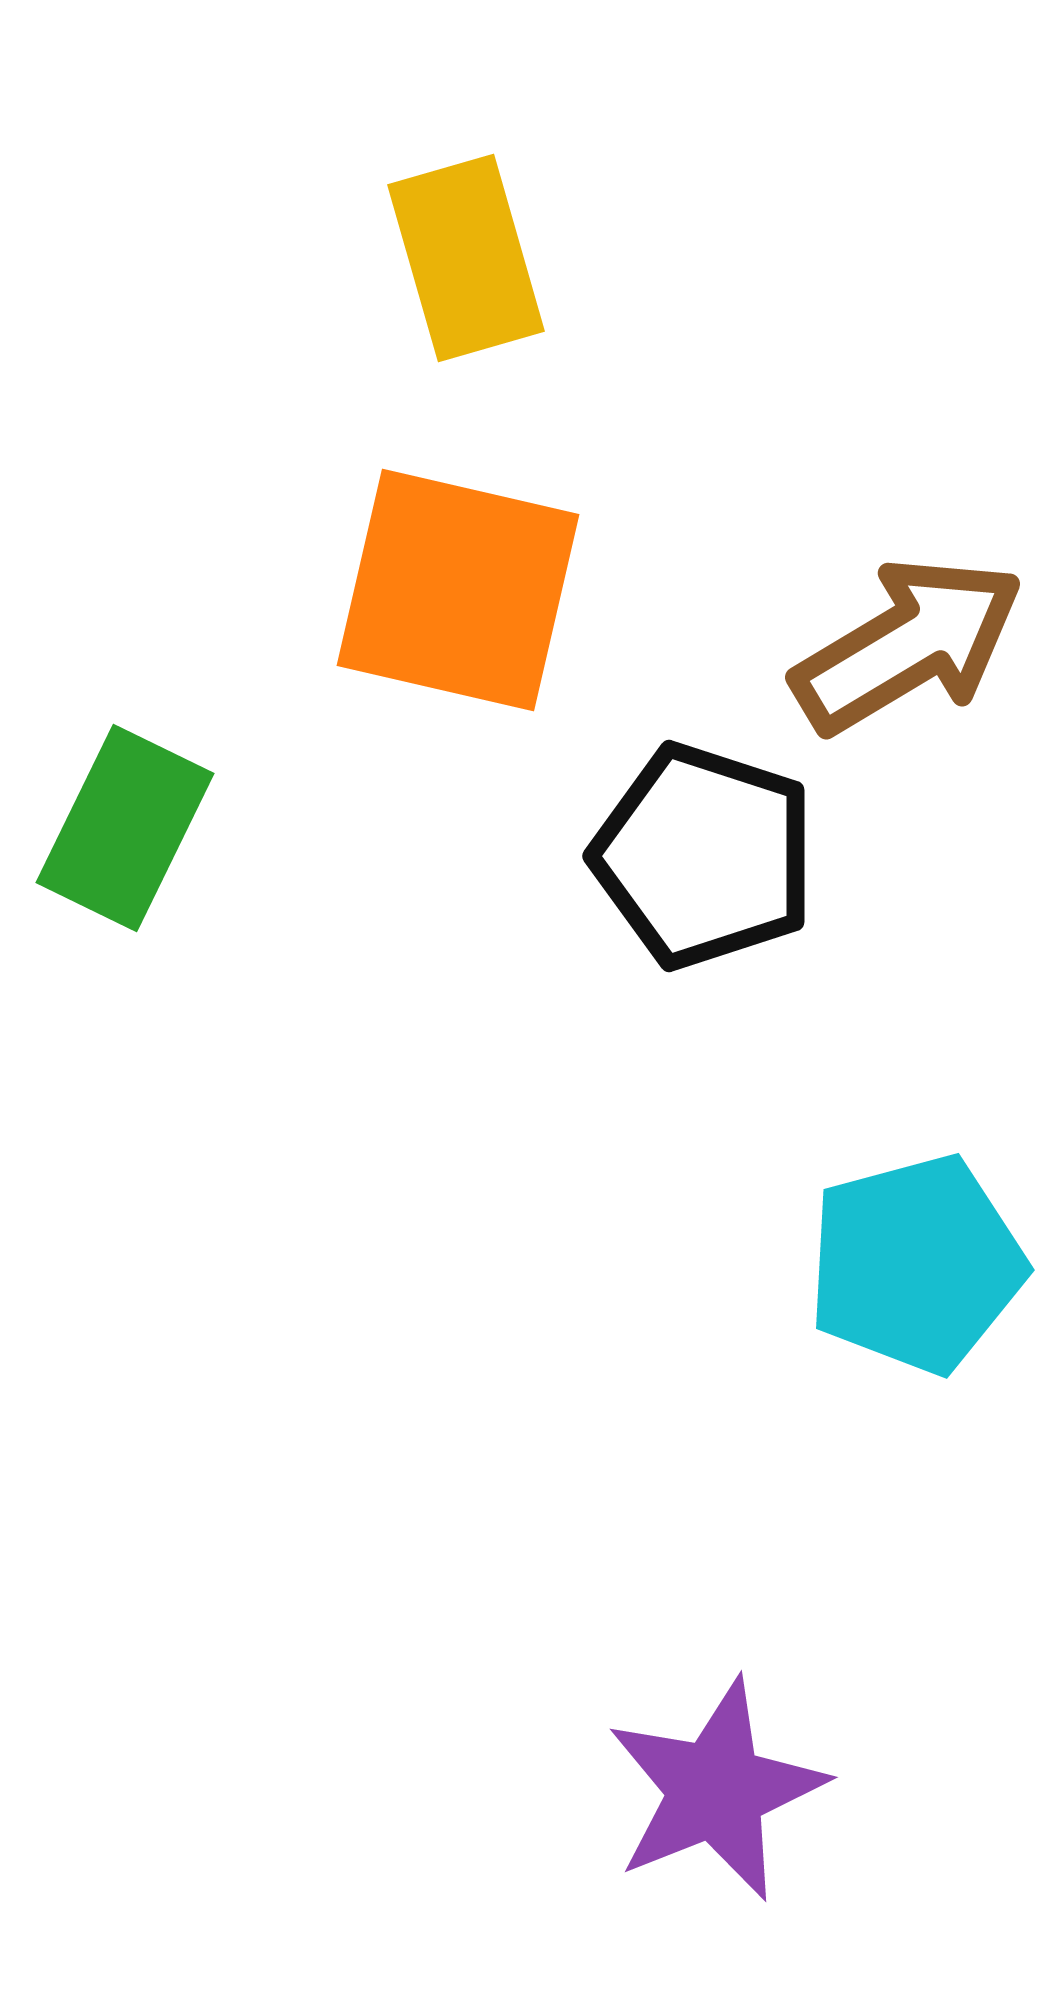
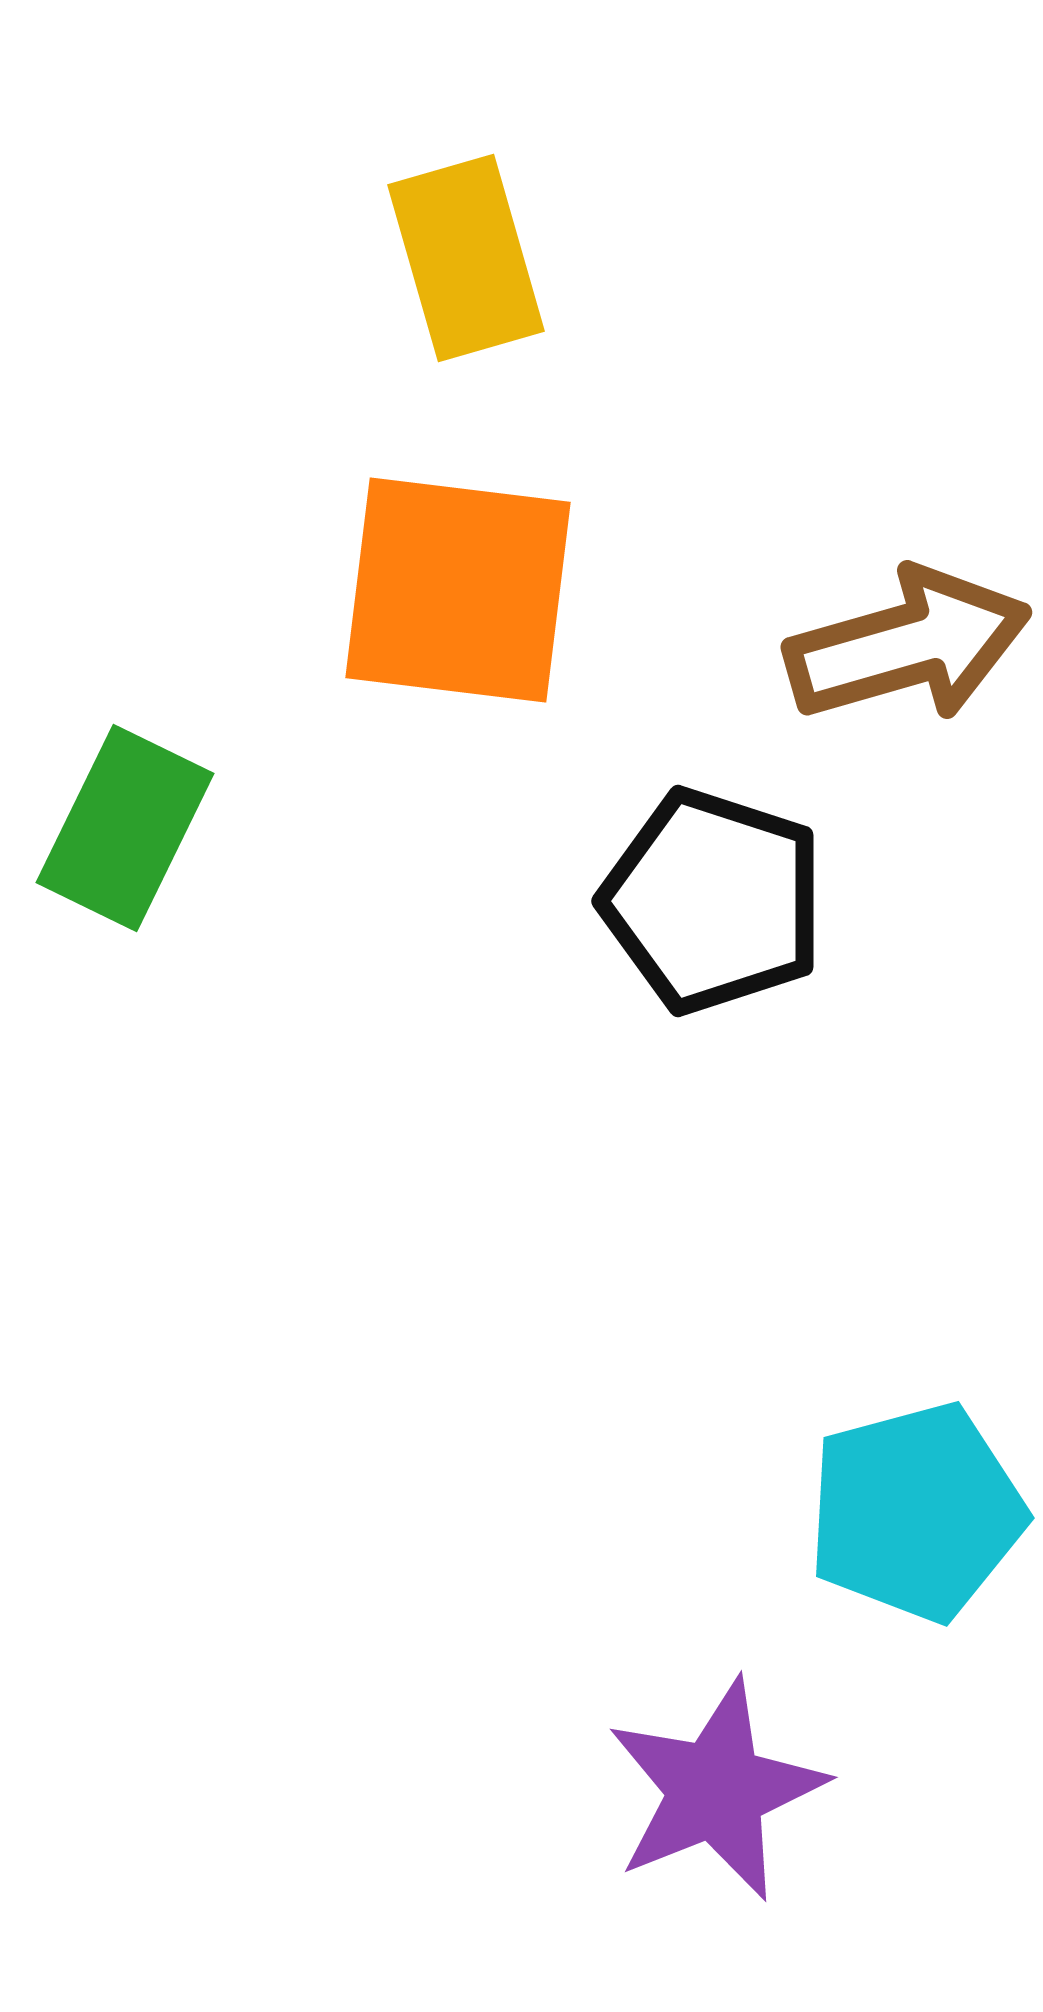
orange square: rotated 6 degrees counterclockwise
brown arrow: rotated 15 degrees clockwise
black pentagon: moved 9 px right, 45 px down
cyan pentagon: moved 248 px down
